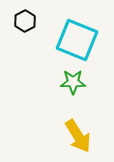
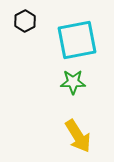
cyan square: rotated 33 degrees counterclockwise
